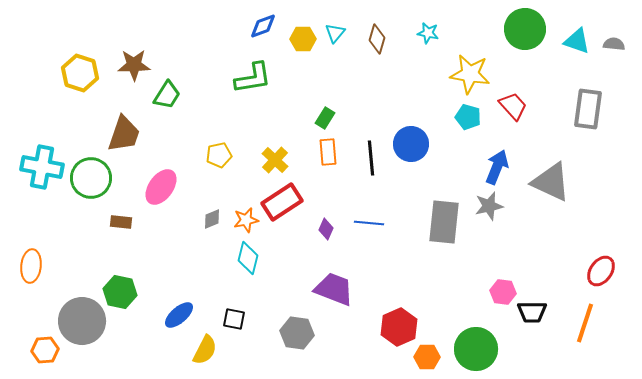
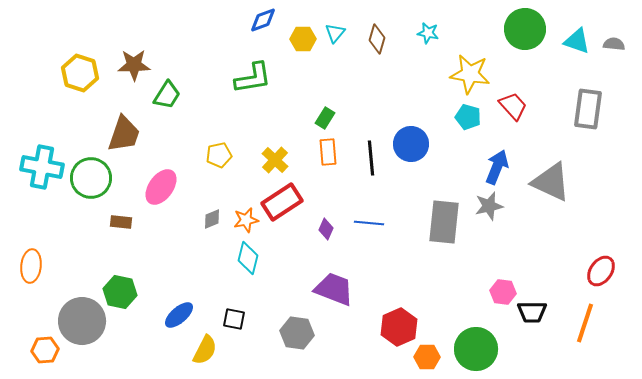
blue diamond at (263, 26): moved 6 px up
